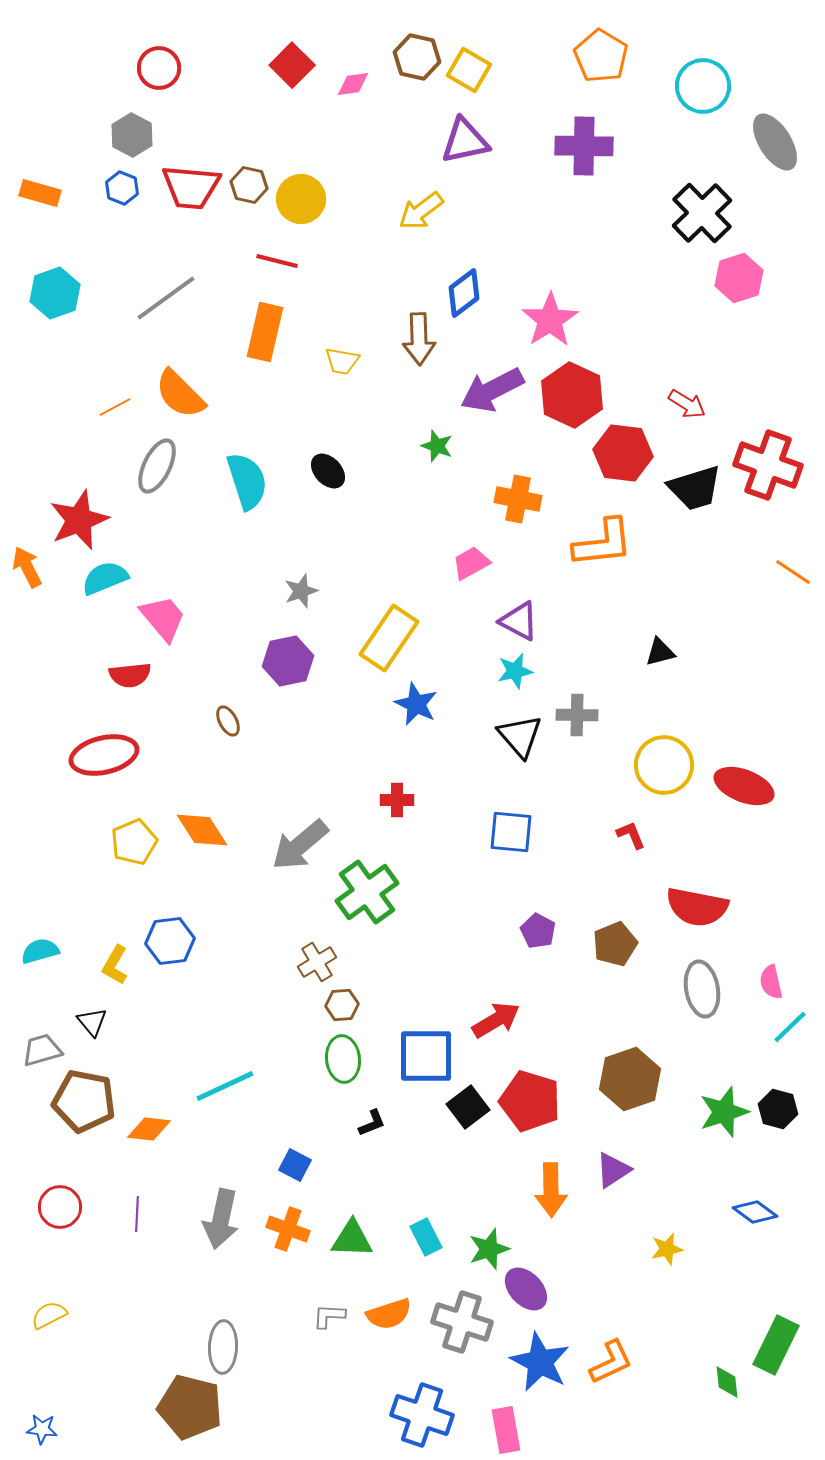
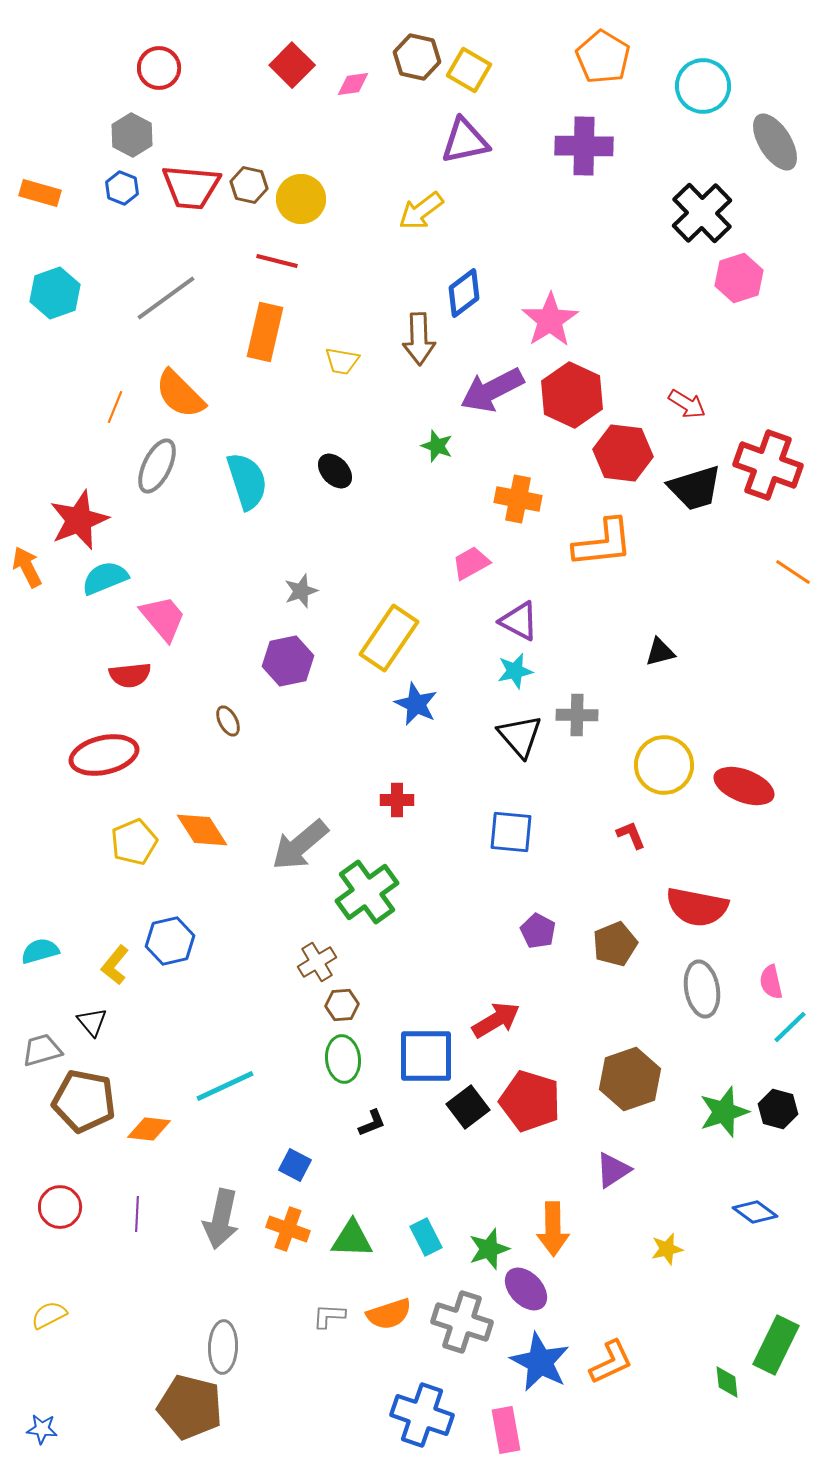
orange pentagon at (601, 56): moved 2 px right, 1 px down
orange line at (115, 407): rotated 40 degrees counterclockwise
black ellipse at (328, 471): moved 7 px right
blue hexagon at (170, 941): rotated 6 degrees counterclockwise
yellow L-shape at (115, 965): rotated 9 degrees clockwise
orange arrow at (551, 1190): moved 2 px right, 39 px down
